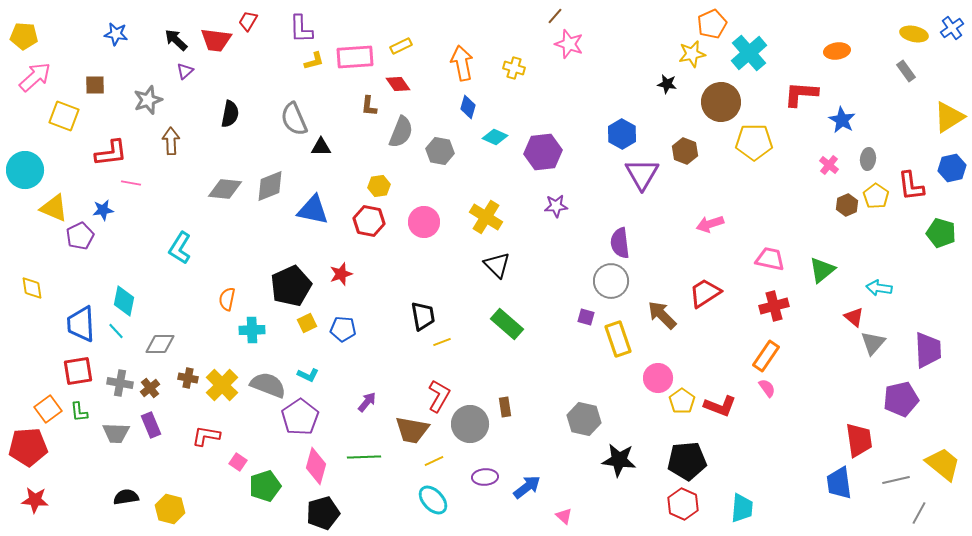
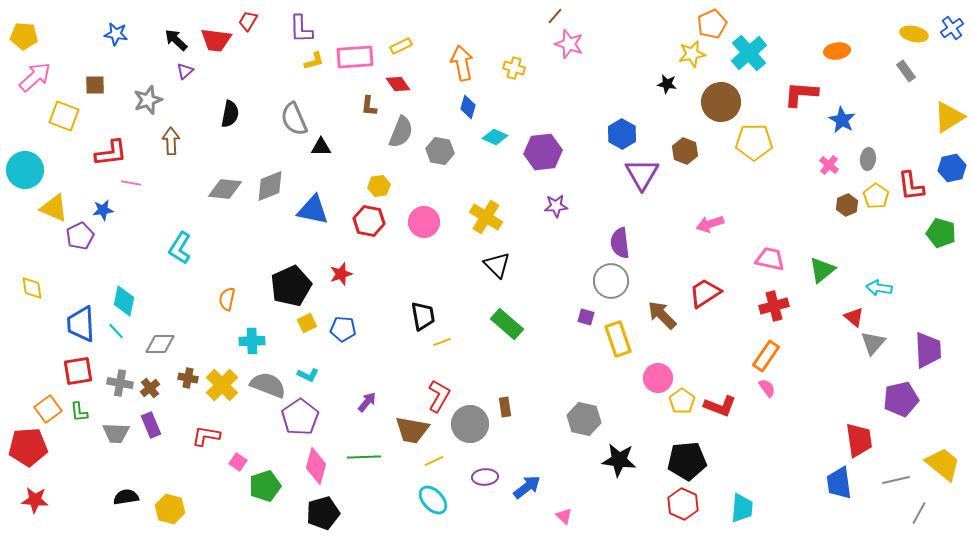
cyan cross at (252, 330): moved 11 px down
